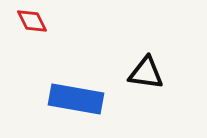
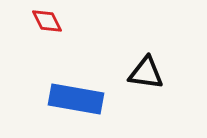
red diamond: moved 15 px right
